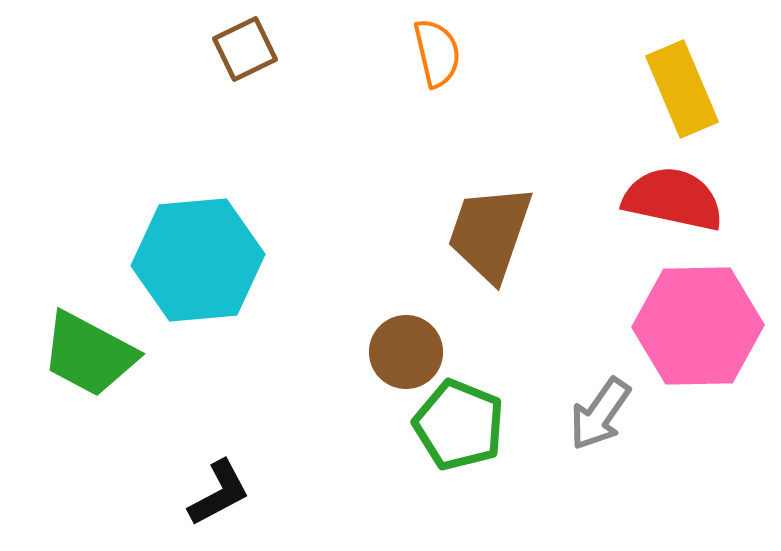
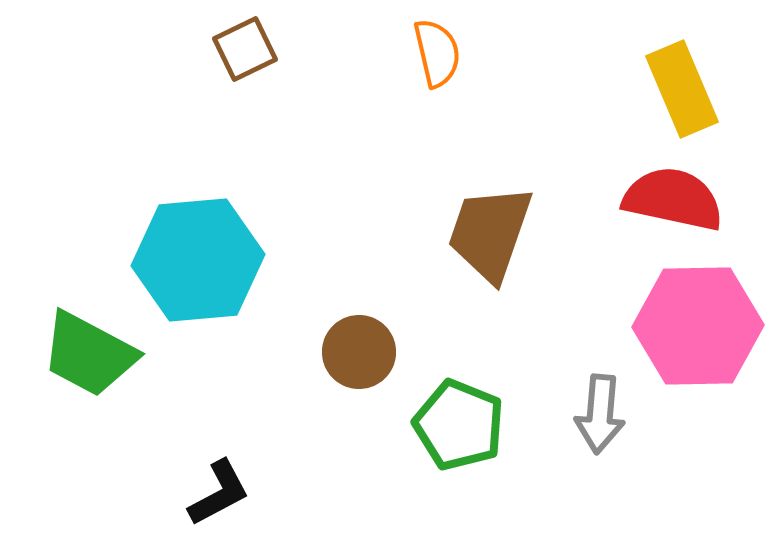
brown circle: moved 47 px left
gray arrow: rotated 30 degrees counterclockwise
